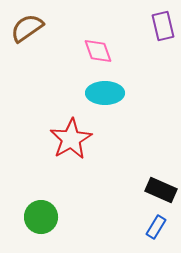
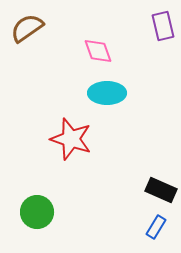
cyan ellipse: moved 2 px right
red star: rotated 24 degrees counterclockwise
green circle: moved 4 px left, 5 px up
